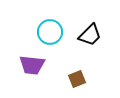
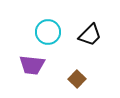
cyan circle: moved 2 px left
brown square: rotated 24 degrees counterclockwise
